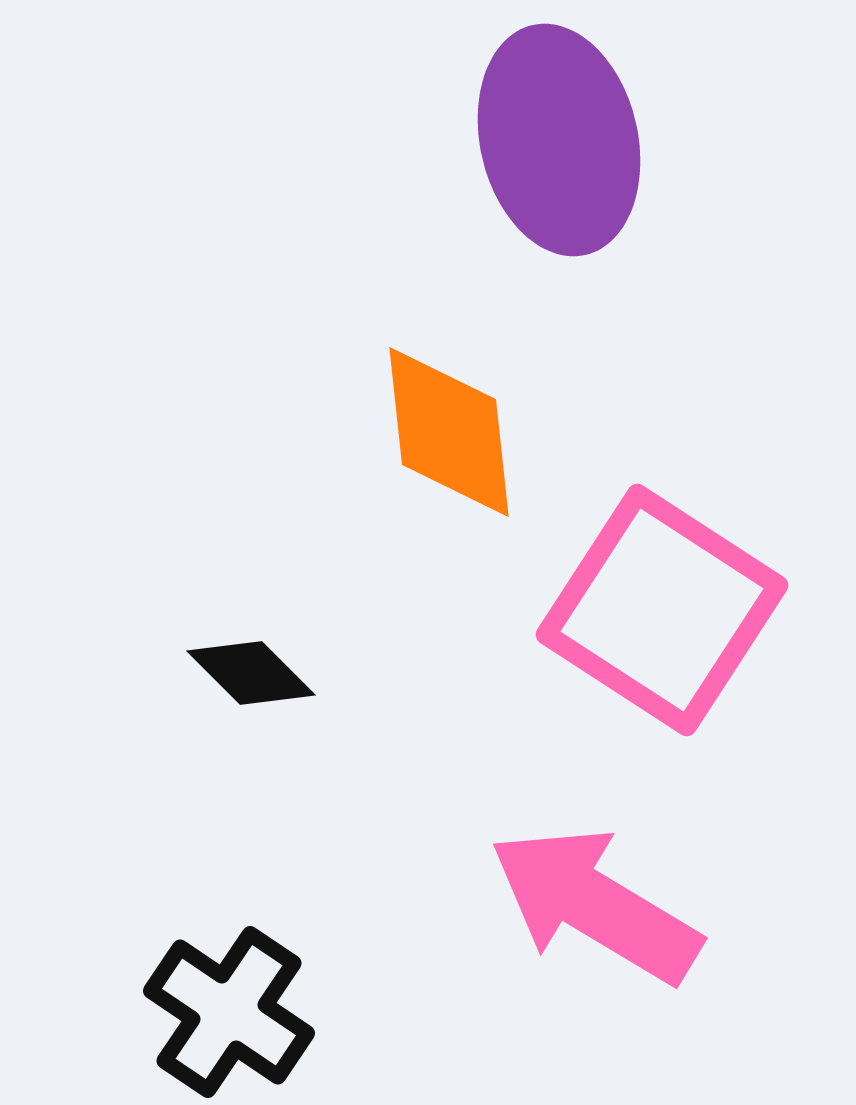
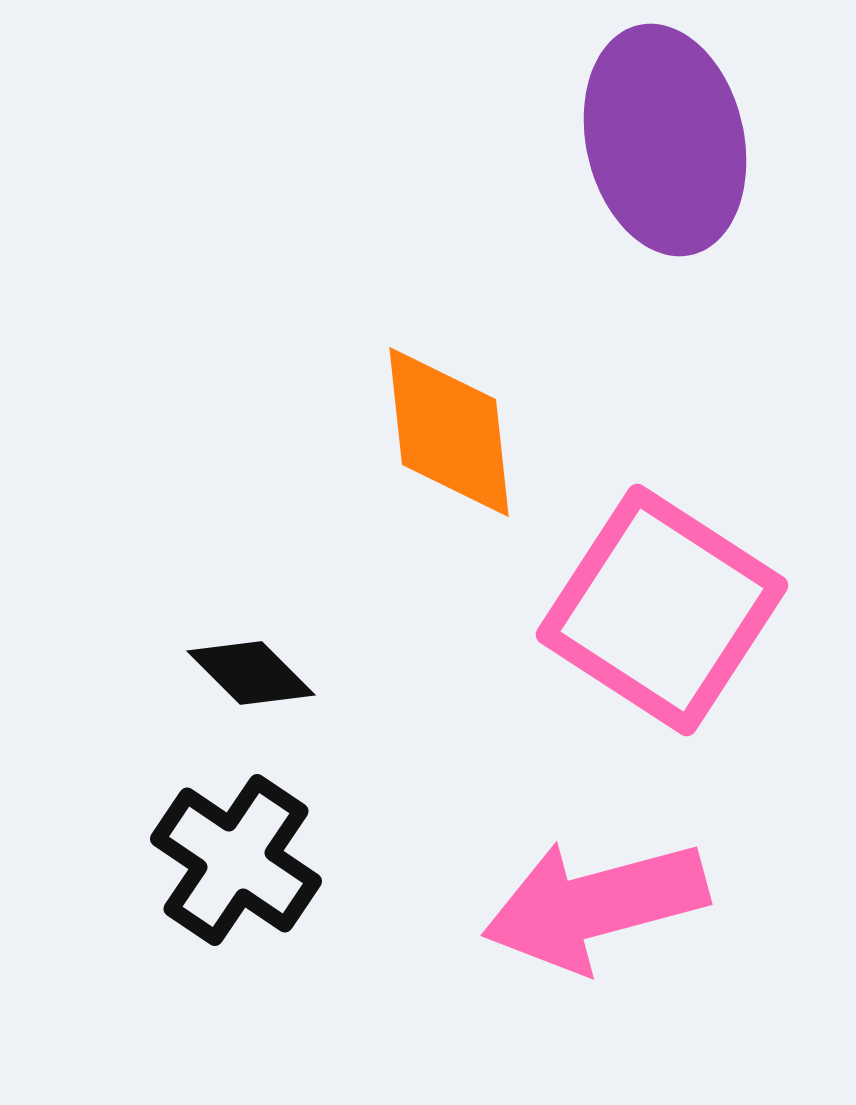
purple ellipse: moved 106 px right
pink arrow: rotated 46 degrees counterclockwise
black cross: moved 7 px right, 152 px up
